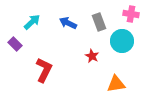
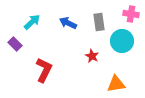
gray rectangle: rotated 12 degrees clockwise
